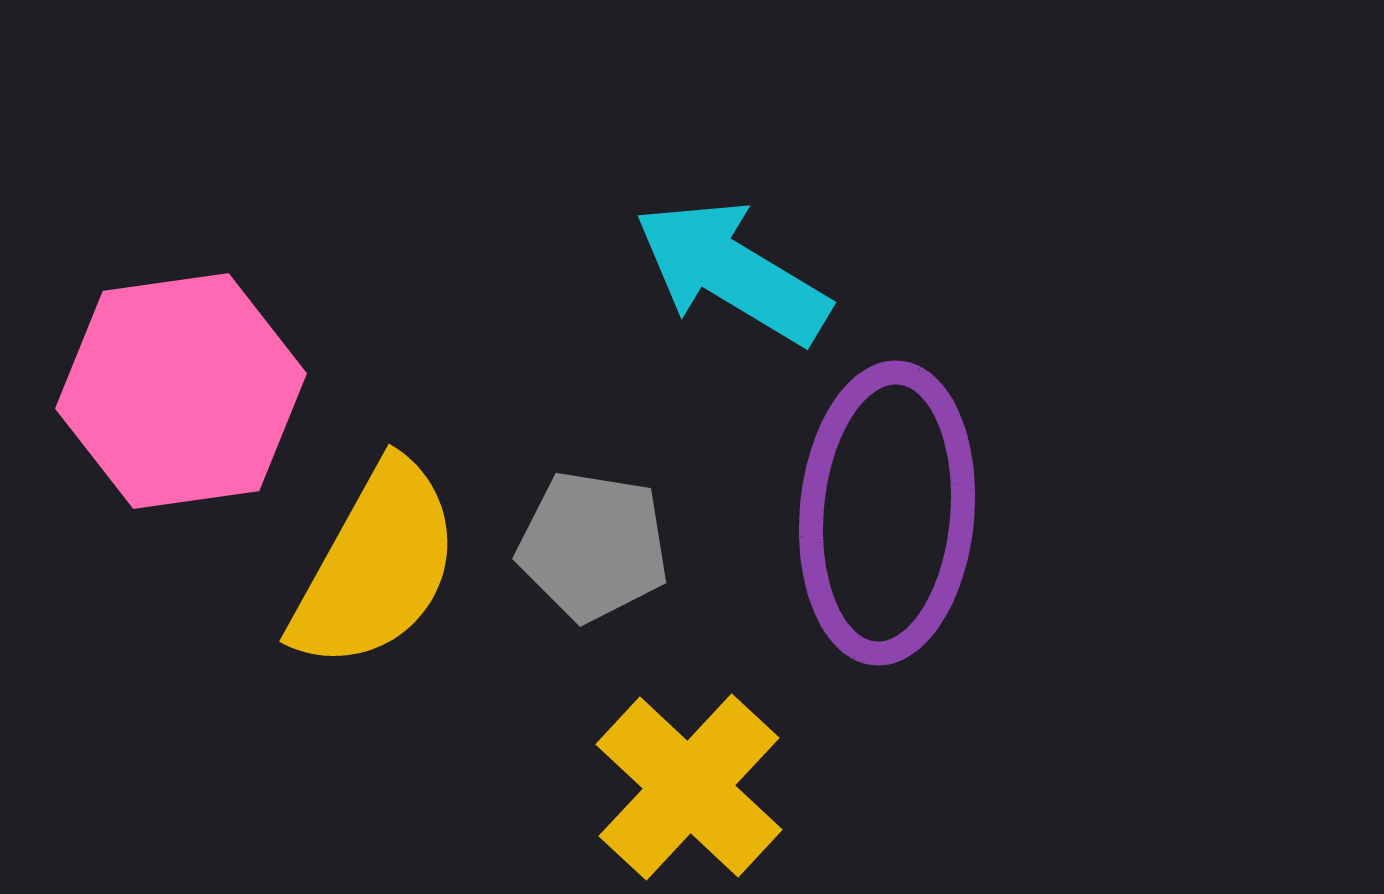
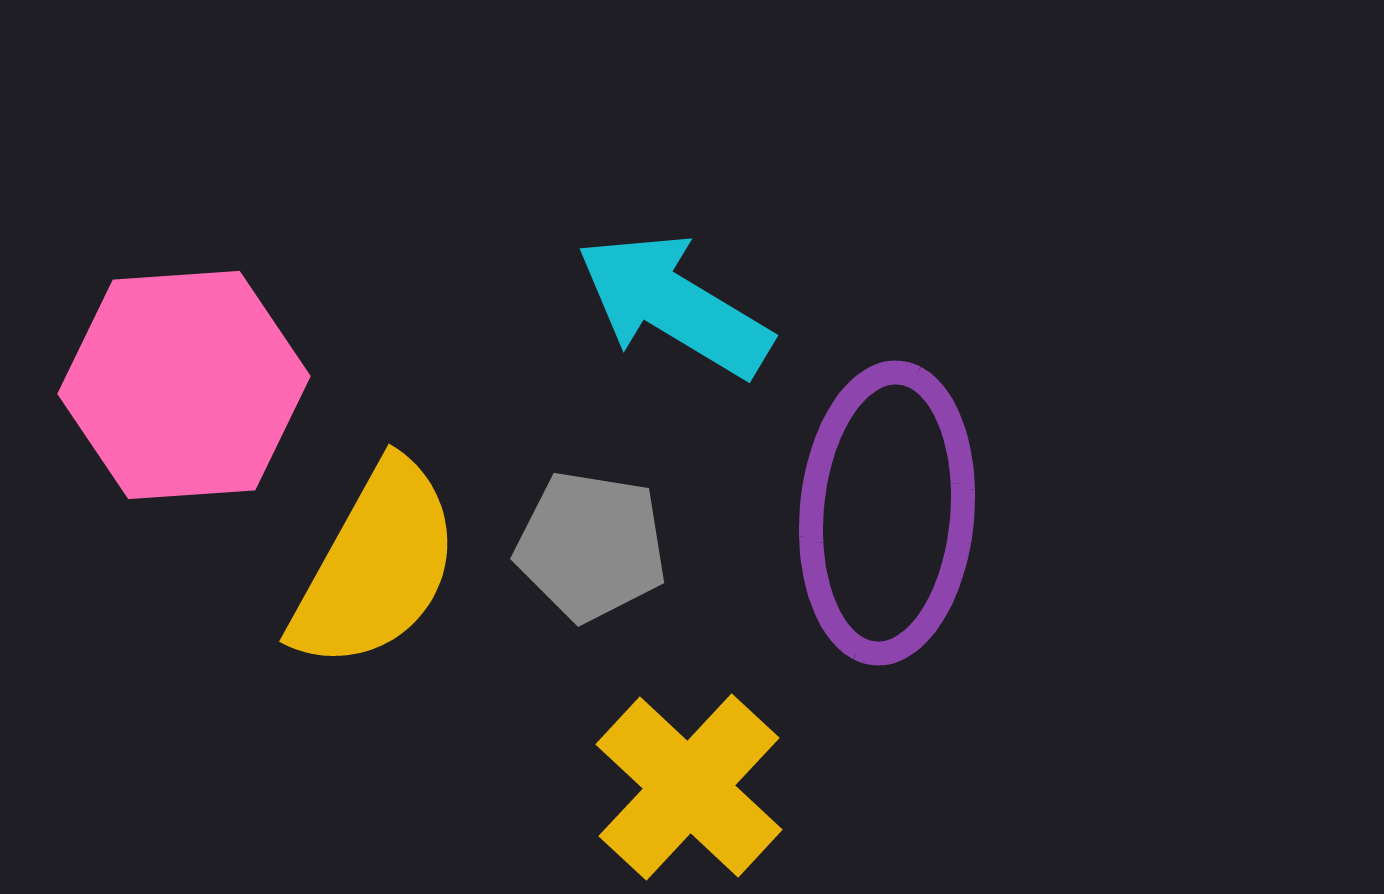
cyan arrow: moved 58 px left, 33 px down
pink hexagon: moved 3 px right, 6 px up; rotated 4 degrees clockwise
gray pentagon: moved 2 px left
